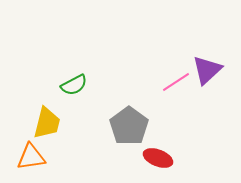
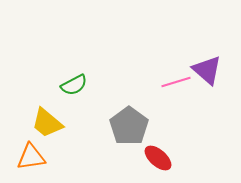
purple triangle: rotated 36 degrees counterclockwise
pink line: rotated 16 degrees clockwise
yellow trapezoid: rotated 116 degrees clockwise
red ellipse: rotated 20 degrees clockwise
